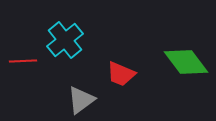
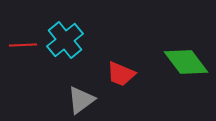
red line: moved 16 px up
